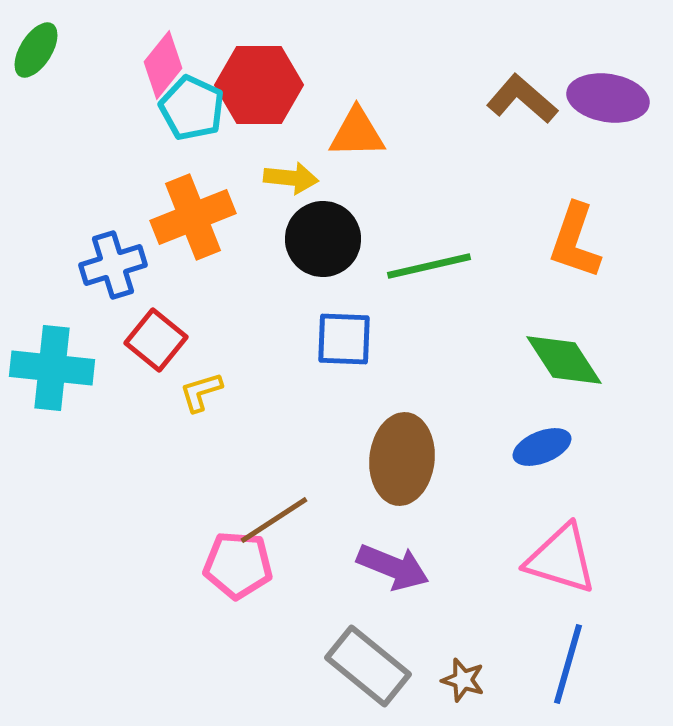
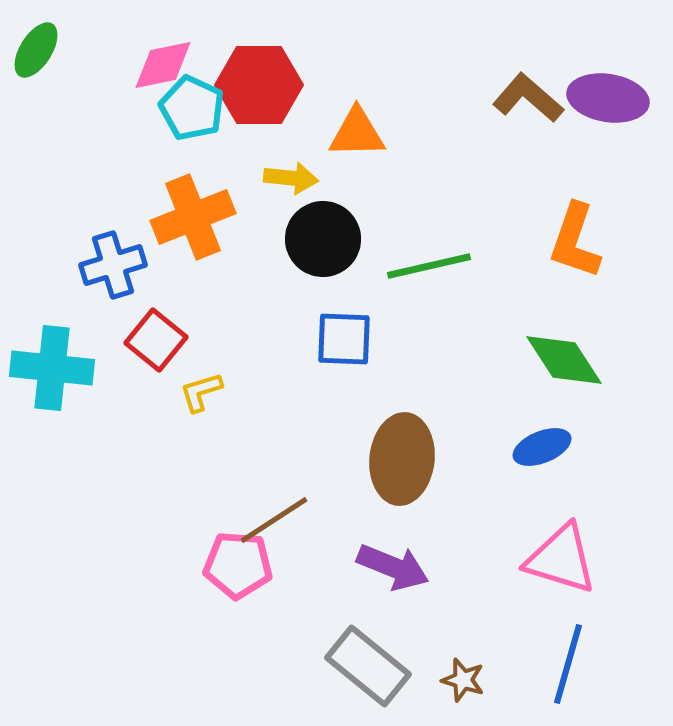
pink diamond: rotated 40 degrees clockwise
brown L-shape: moved 6 px right, 1 px up
